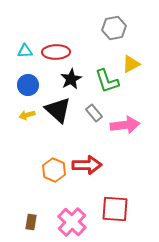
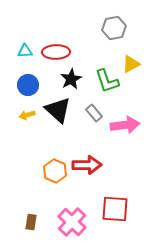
orange hexagon: moved 1 px right, 1 px down
